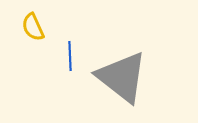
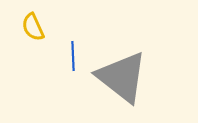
blue line: moved 3 px right
